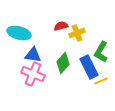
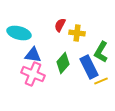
red semicircle: moved 1 px left, 1 px up; rotated 48 degrees counterclockwise
yellow cross: rotated 28 degrees clockwise
